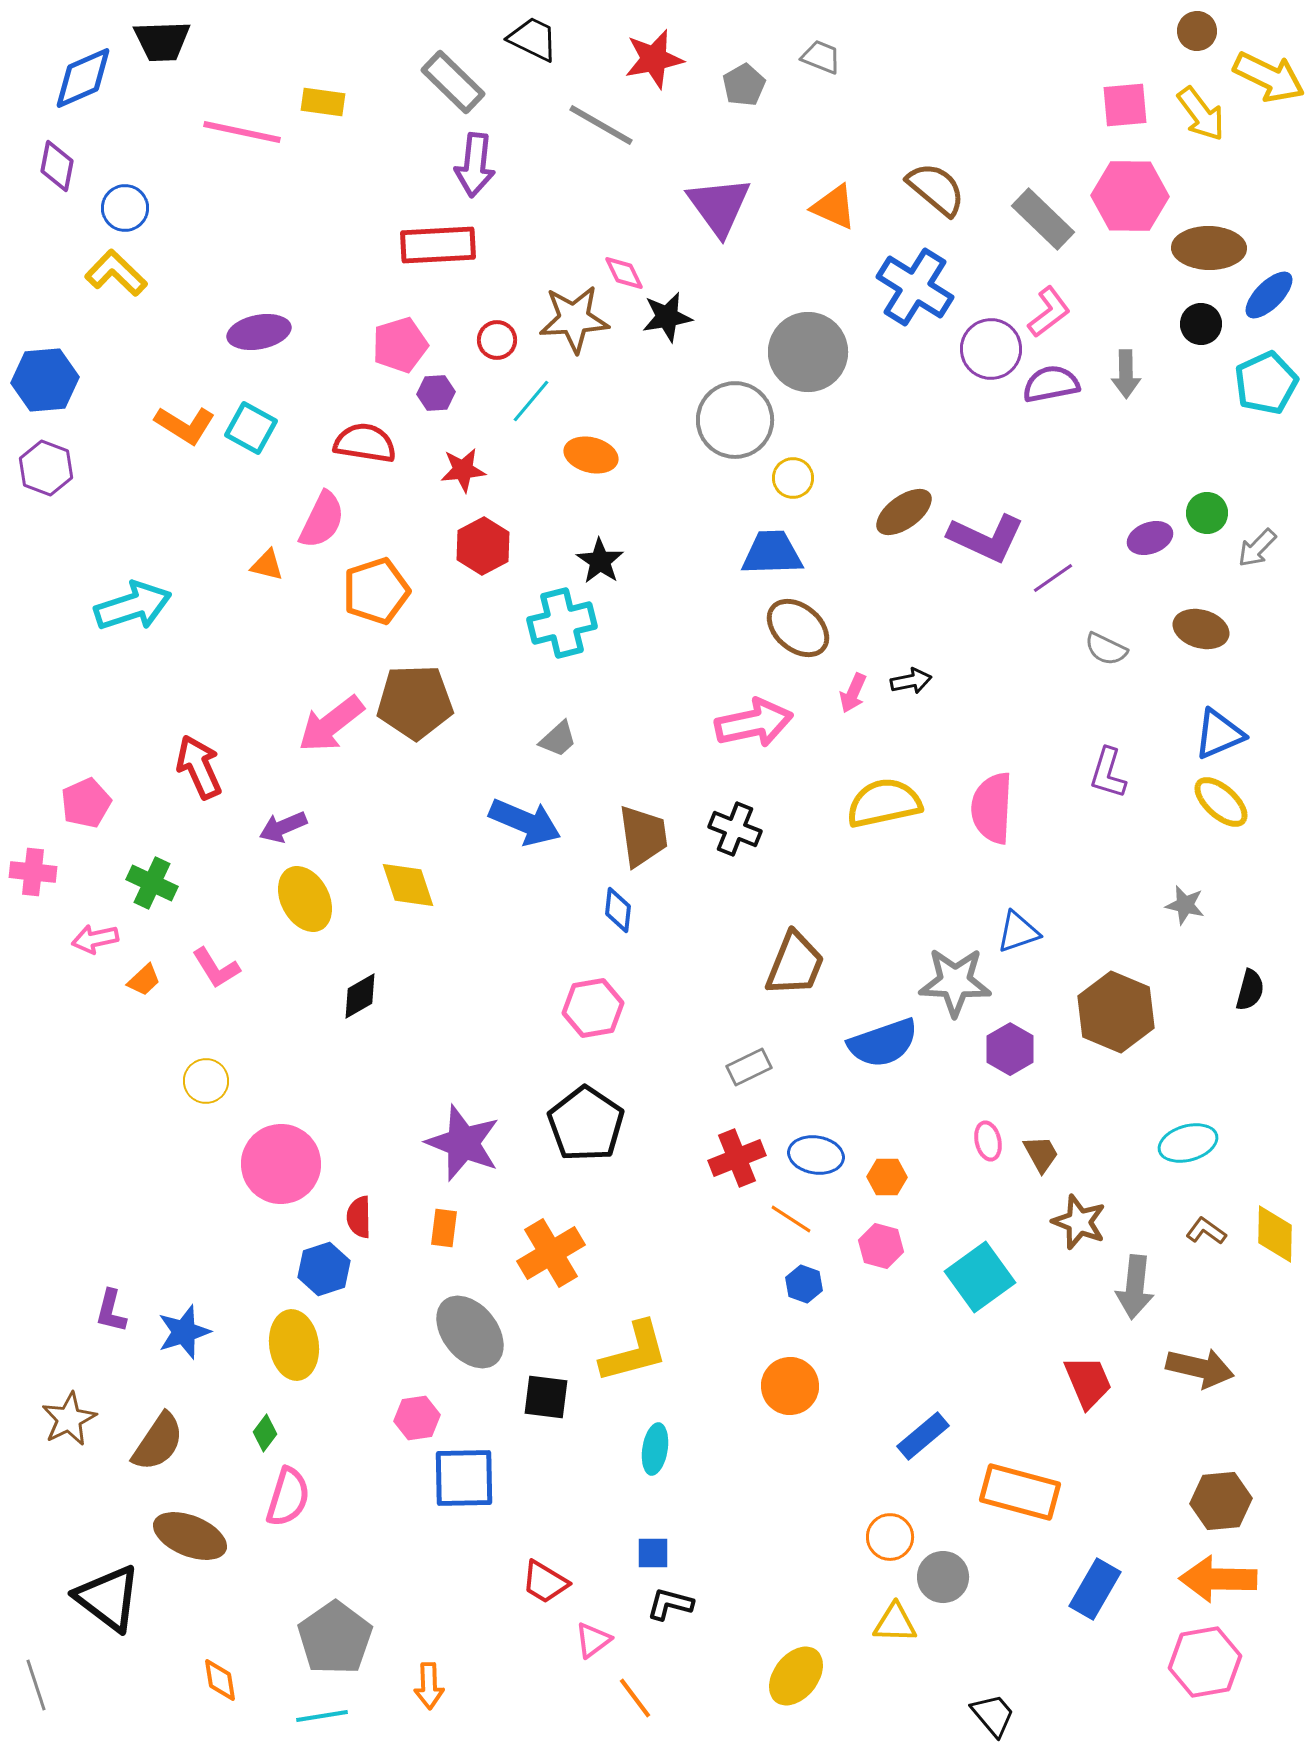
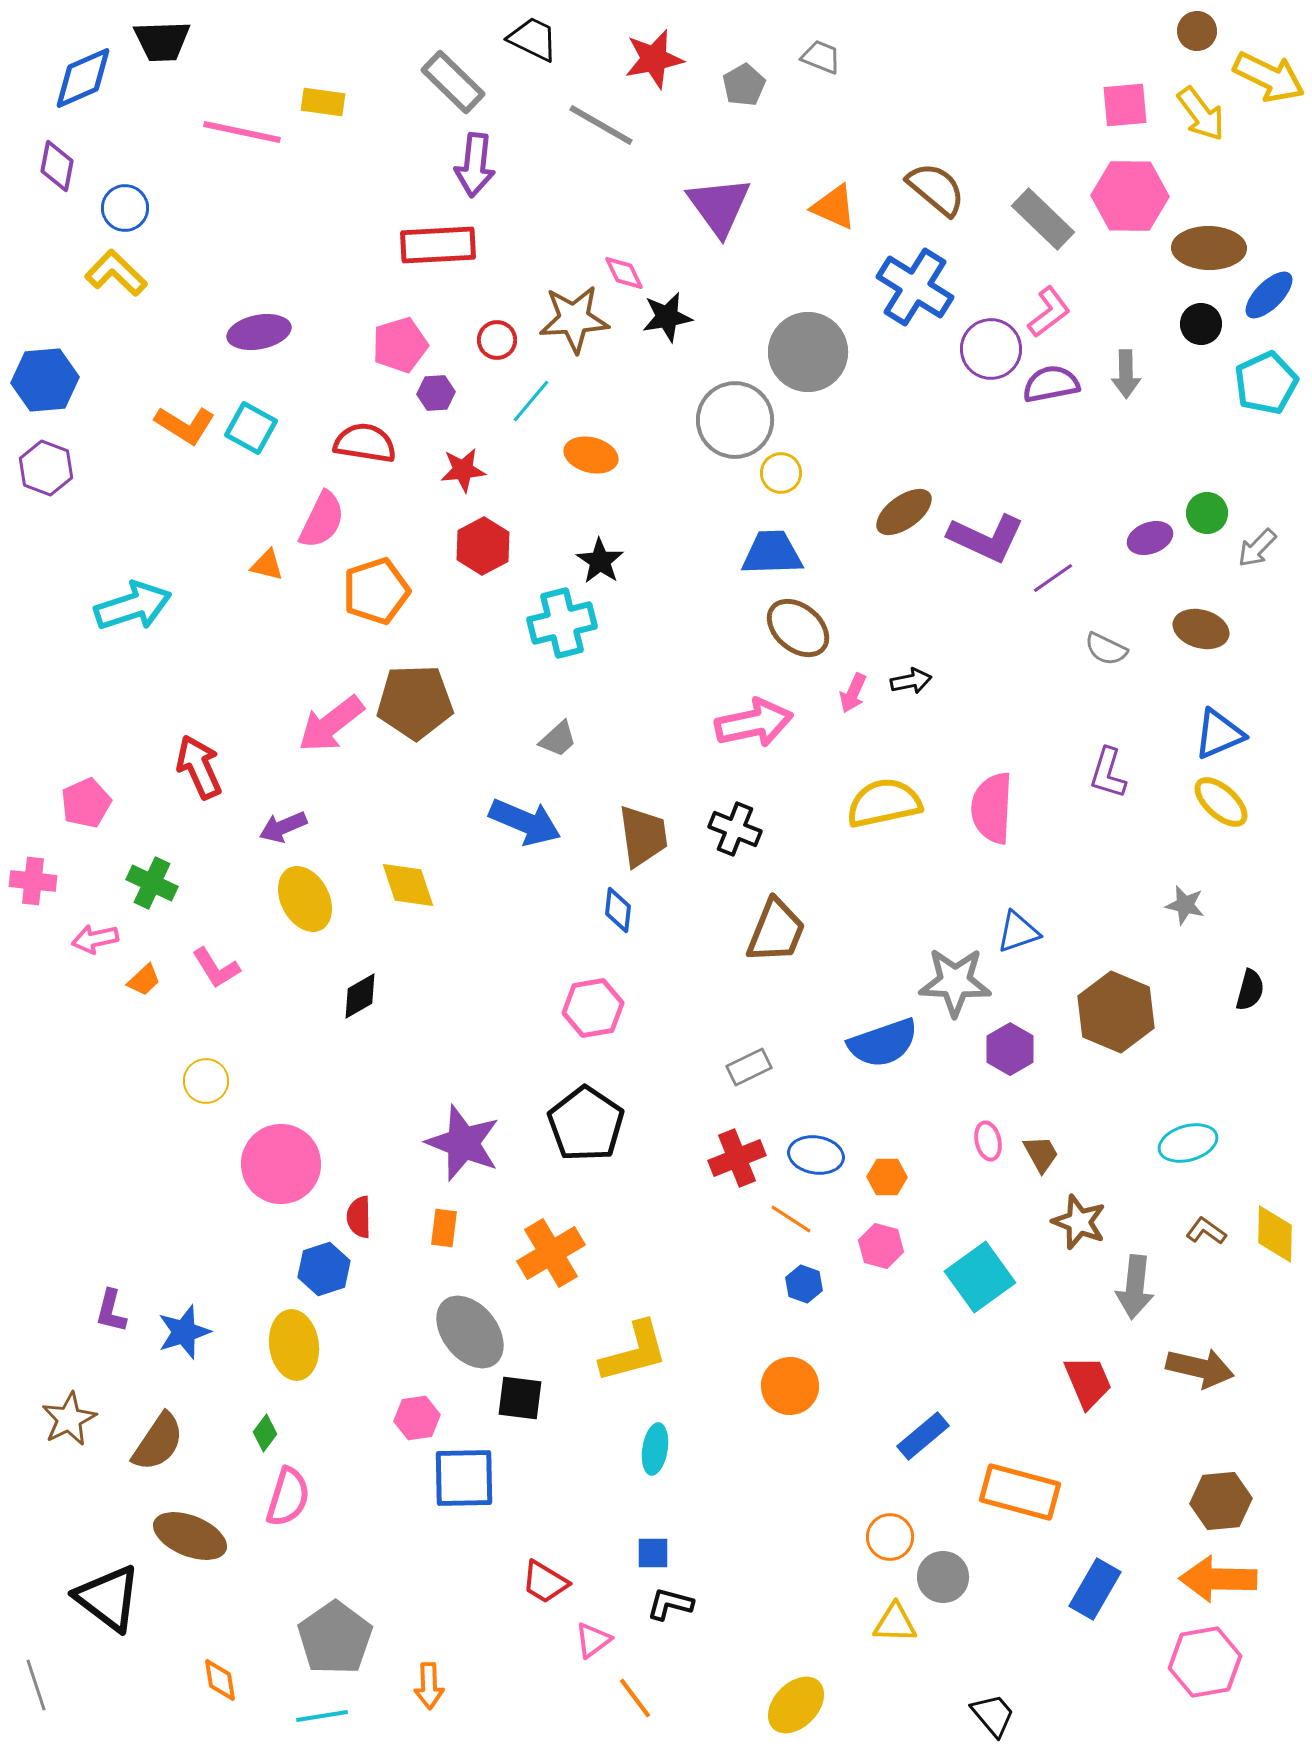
yellow circle at (793, 478): moved 12 px left, 5 px up
pink cross at (33, 872): moved 9 px down
brown trapezoid at (795, 964): moved 19 px left, 33 px up
black square at (546, 1397): moved 26 px left, 1 px down
yellow ellipse at (796, 1676): moved 29 px down; rotated 6 degrees clockwise
